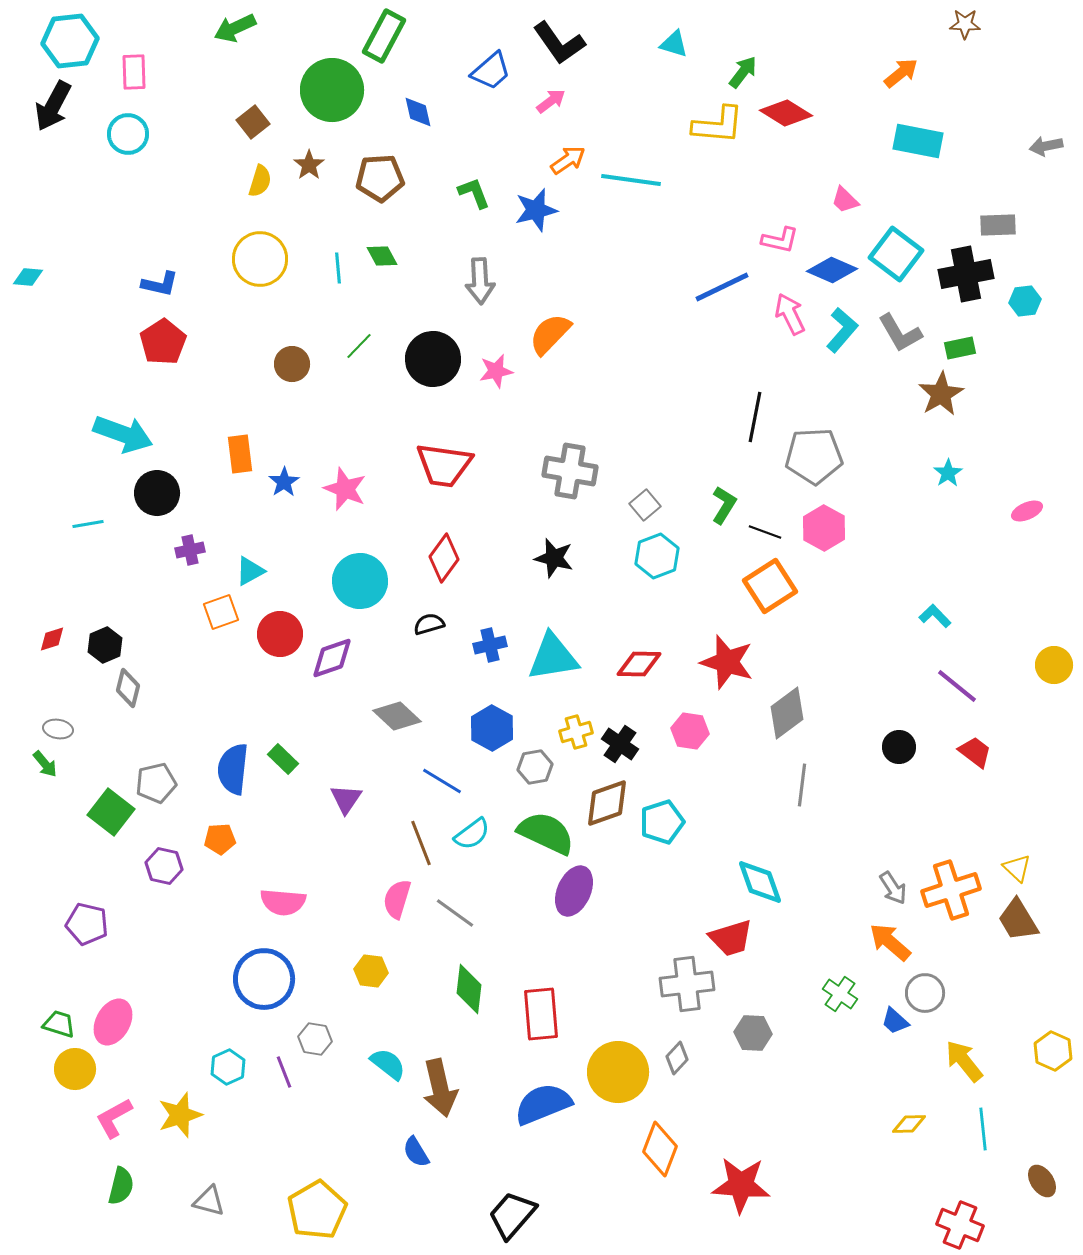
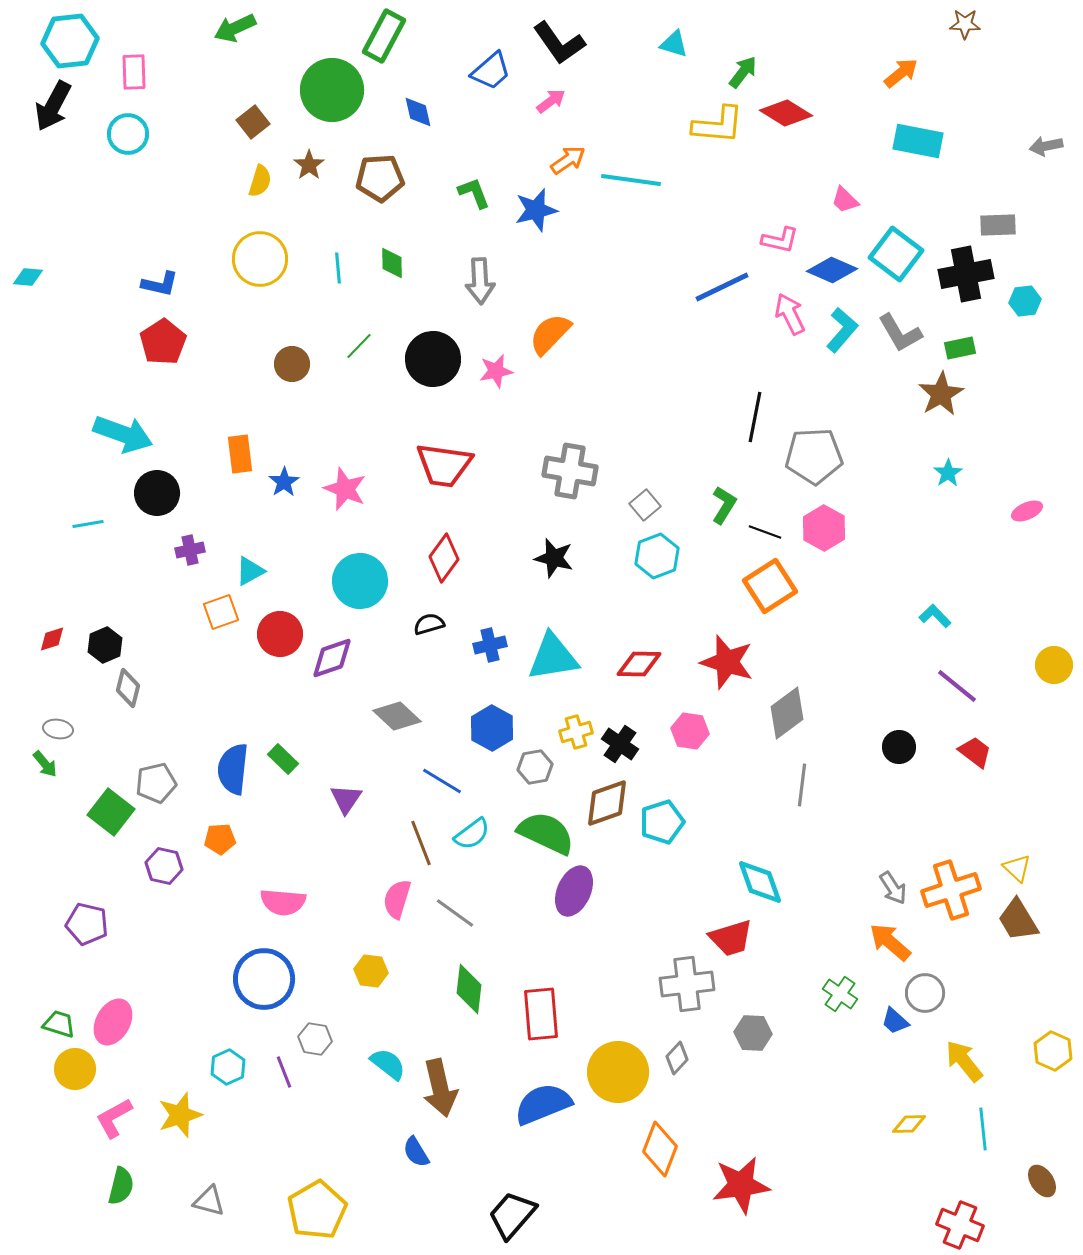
green diamond at (382, 256): moved 10 px right, 7 px down; rotated 28 degrees clockwise
red star at (741, 1185): rotated 12 degrees counterclockwise
